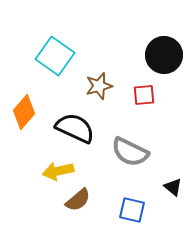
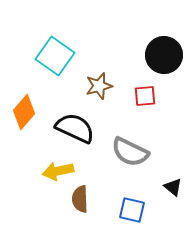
red square: moved 1 px right, 1 px down
brown semicircle: moved 2 px right, 1 px up; rotated 128 degrees clockwise
